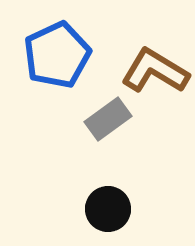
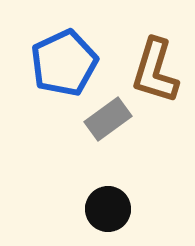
blue pentagon: moved 7 px right, 8 px down
brown L-shape: rotated 104 degrees counterclockwise
